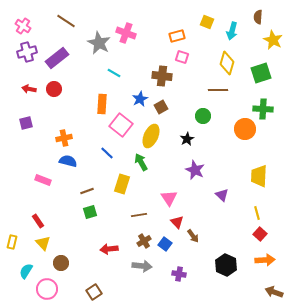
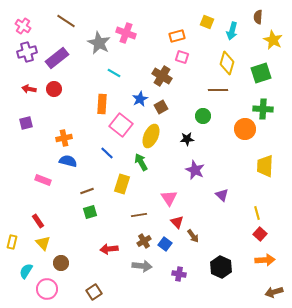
brown cross at (162, 76): rotated 24 degrees clockwise
black star at (187, 139): rotated 24 degrees clockwise
yellow trapezoid at (259, 176): moved 6 px right, 10 px up
black hexagon at (226, 265): moved 5 px left, 2 px down
brown arrow at (274, 292): rotated 36 degrees counterclockwise
